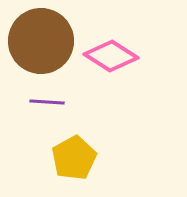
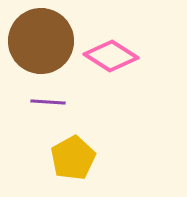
purple line: moved 1 px right
yellow pentagon: moved 1 px left
